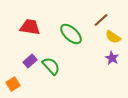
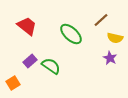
red trapezoid: moved 3 px left, 1 px up; rotated 30 degrees clockwise
yellow semicircle: moved 2 px right, 1 px down; rotated 21 degrees counterclockwise
purple star: moved 2 px left
green semicircle: rotated 12 degrees counterclockwise
orange square: moved 1 px up
